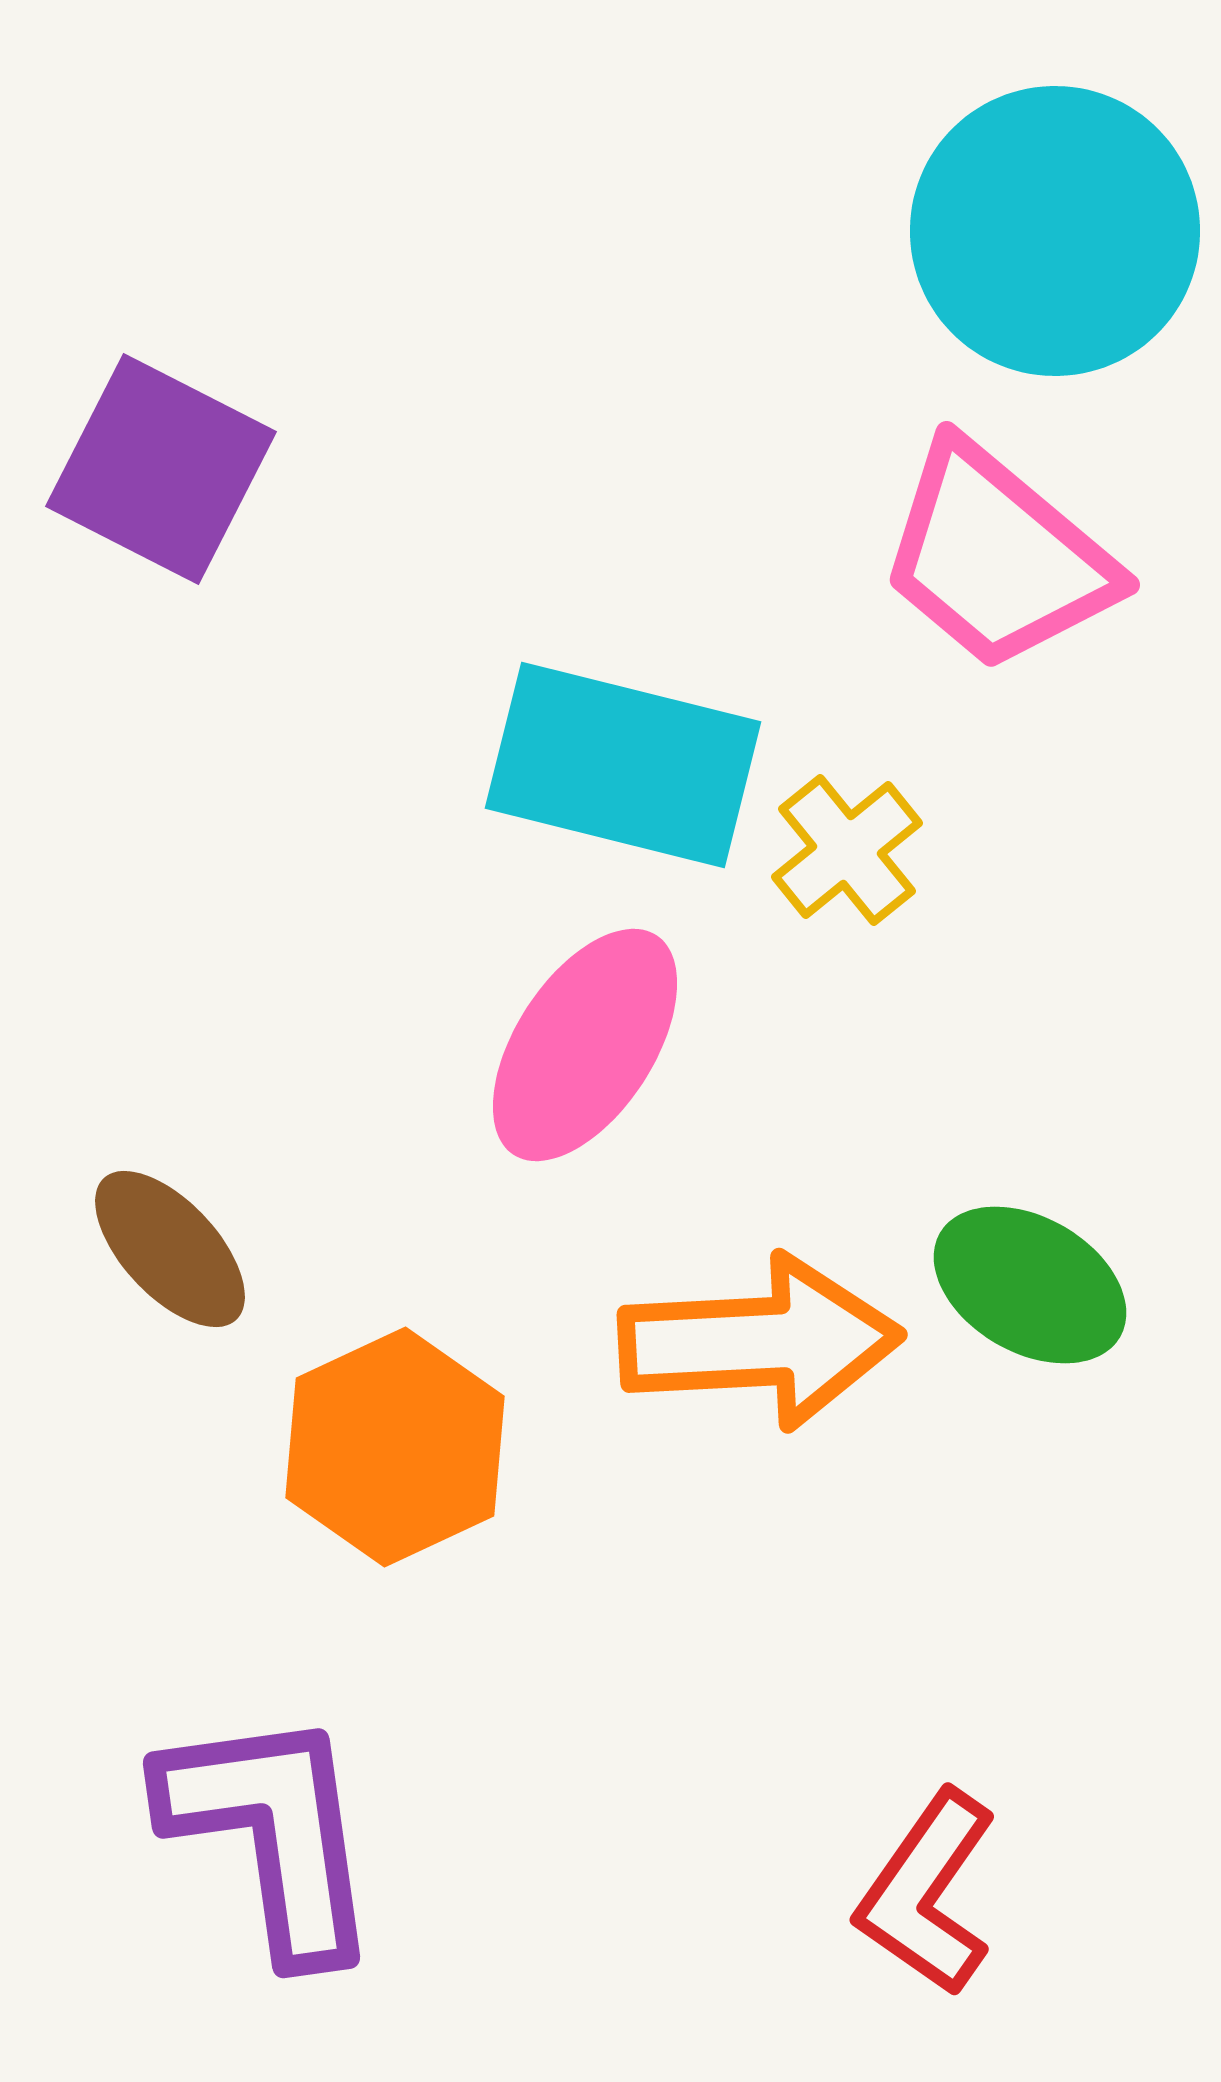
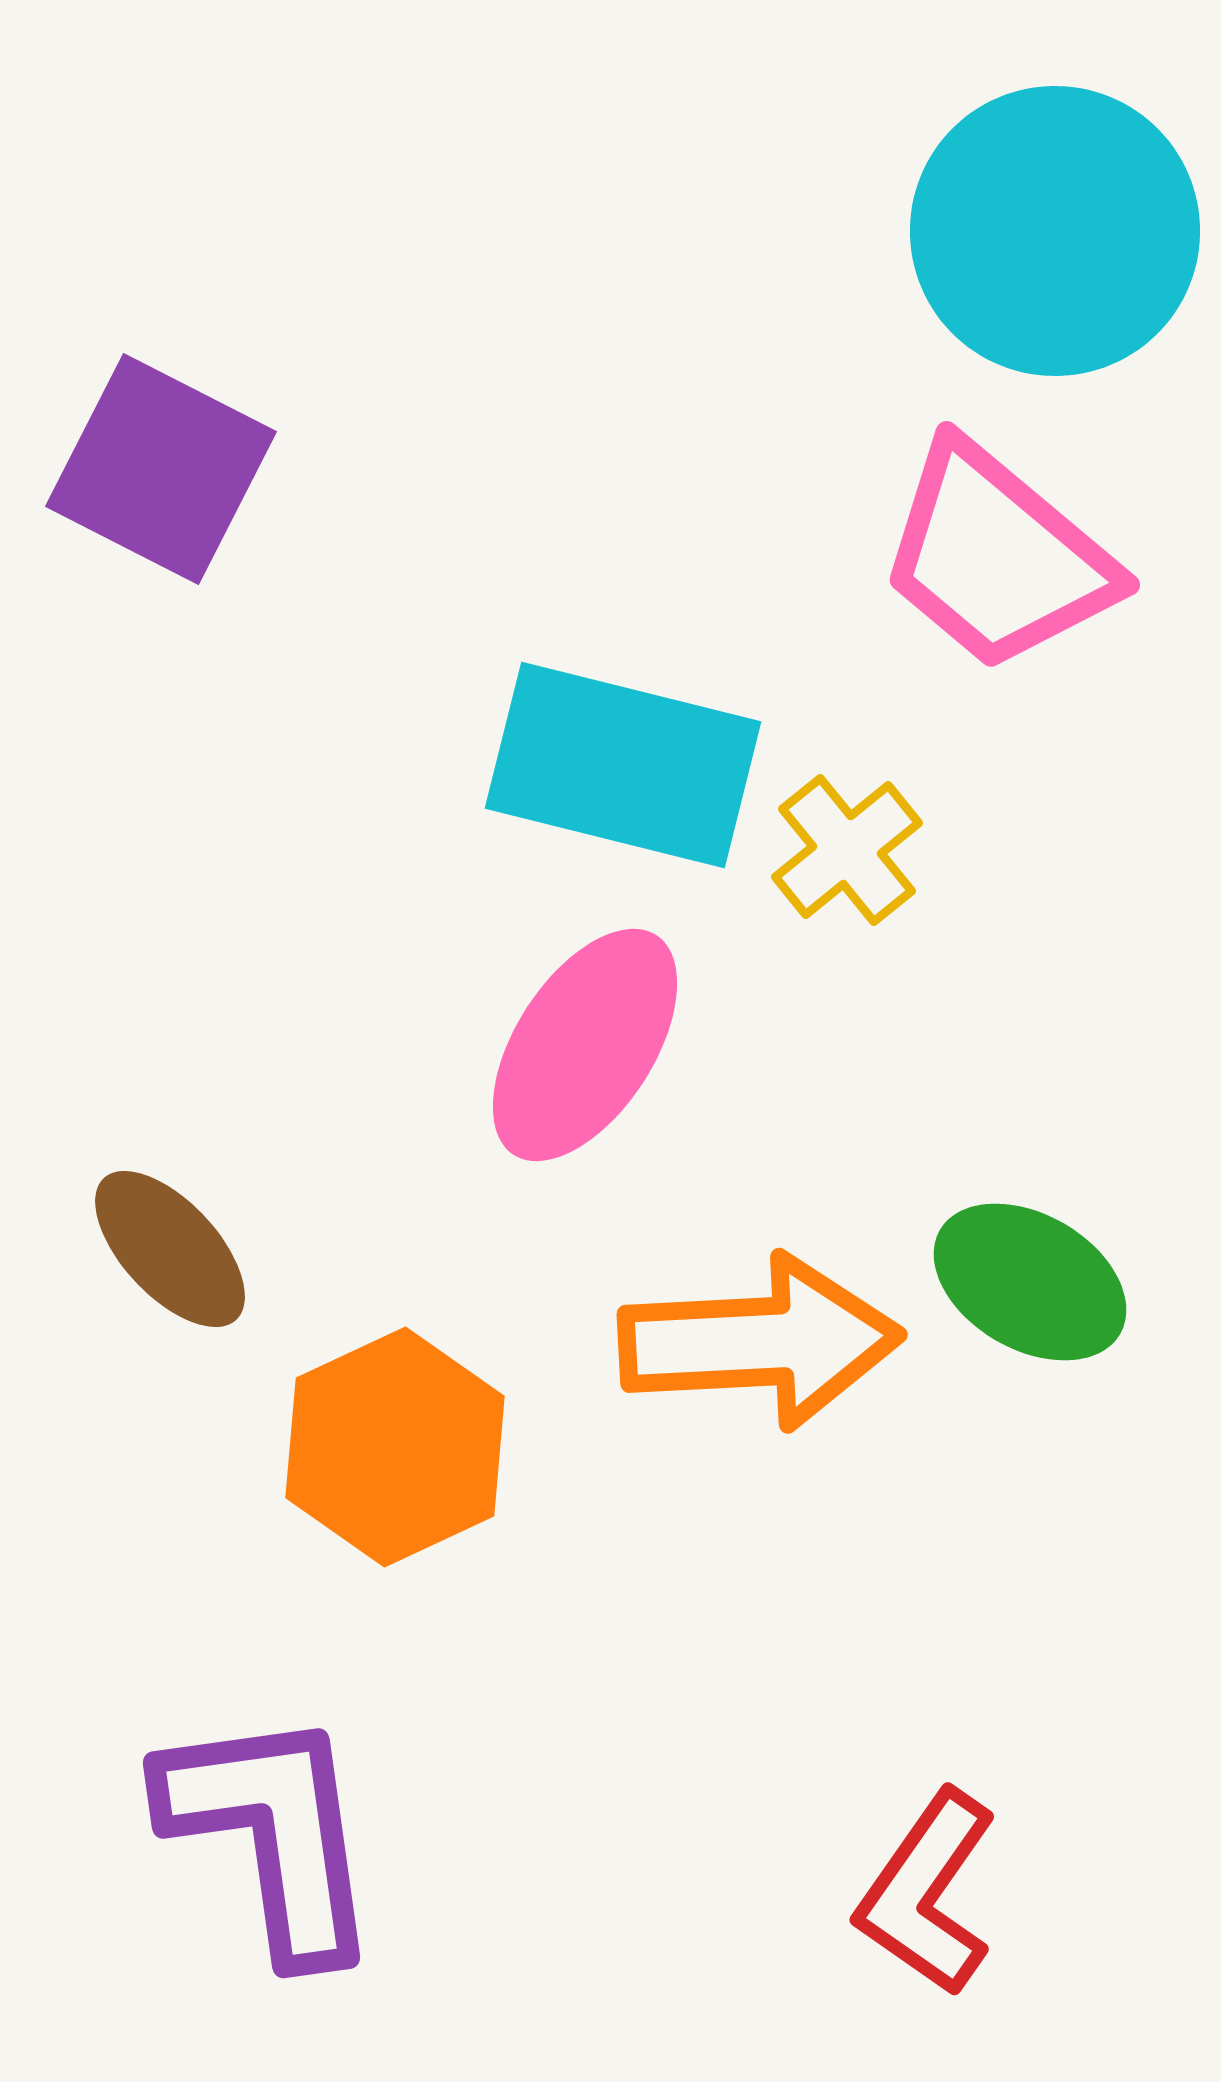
green ellipse: moved 3 px up
